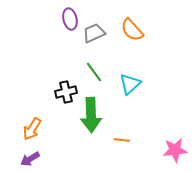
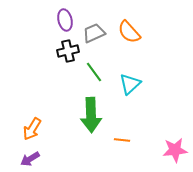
purple ellipse: moved 5 px left, 1 px down
orange semicircle: moved 3 px left, 2 px down
black cross: moved 2 px right, 41 px up
